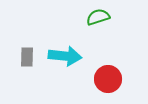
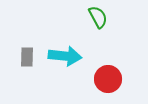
green semicircle: rotated 80 degrees clockwise
